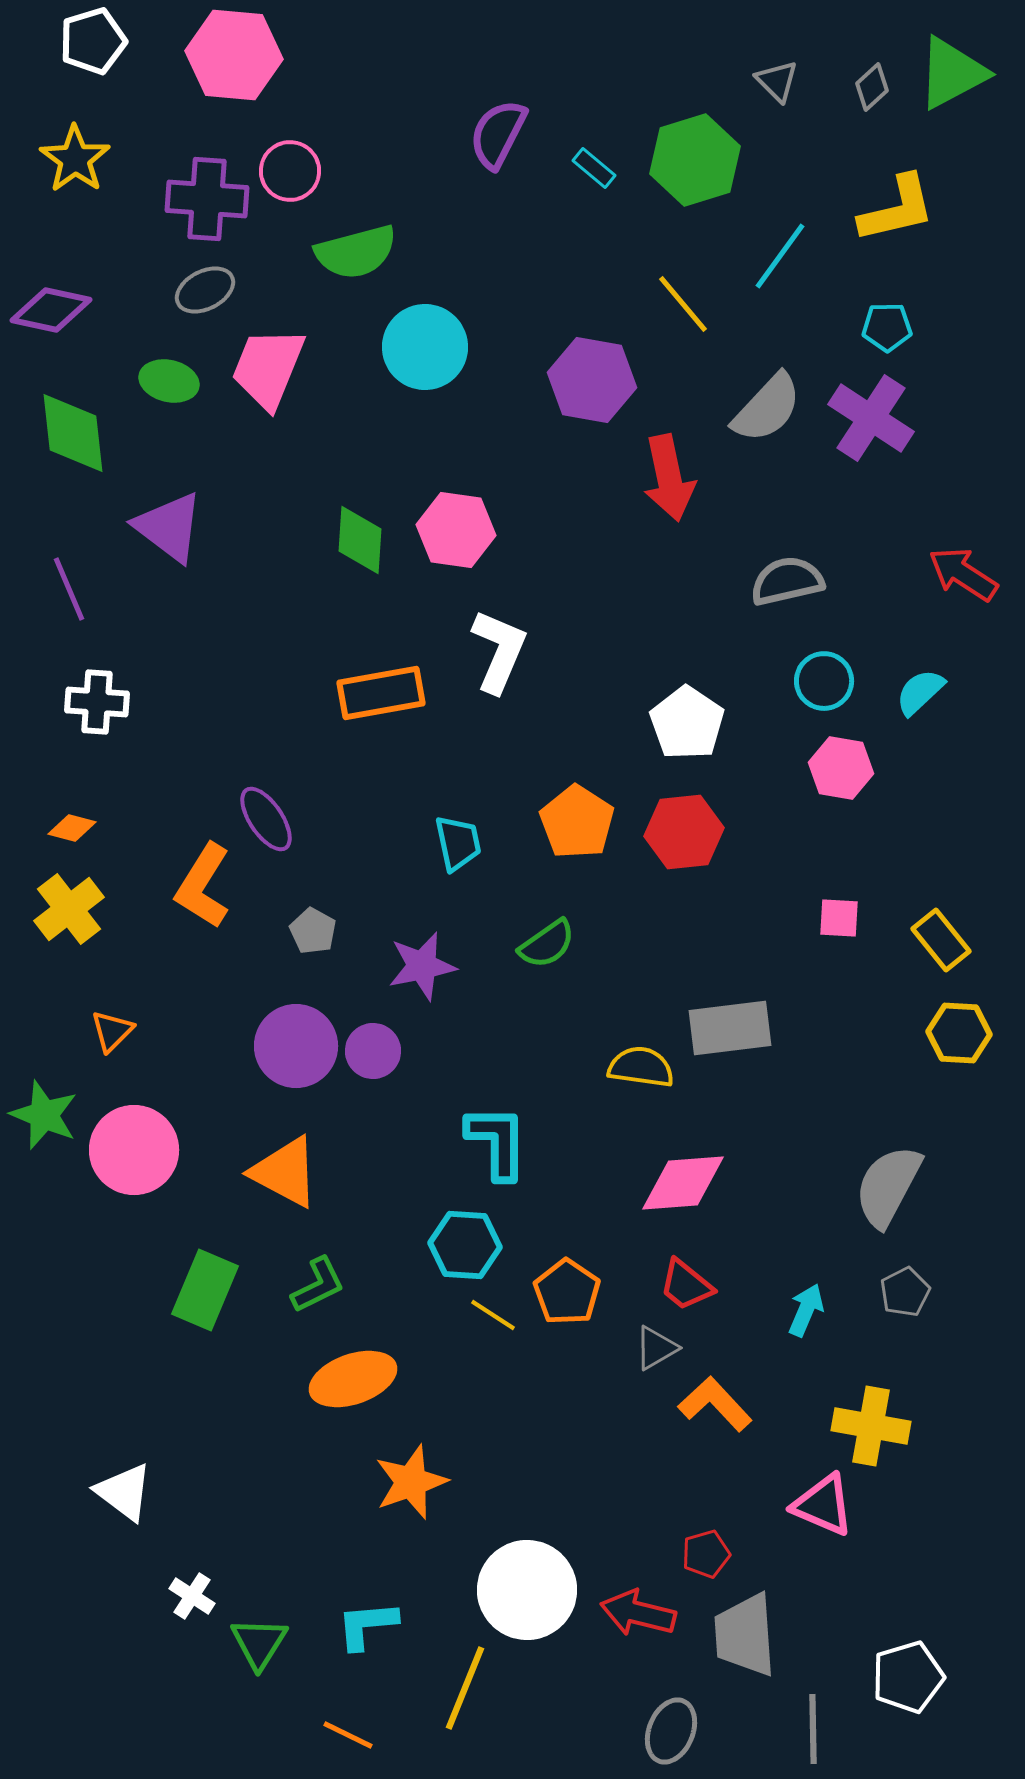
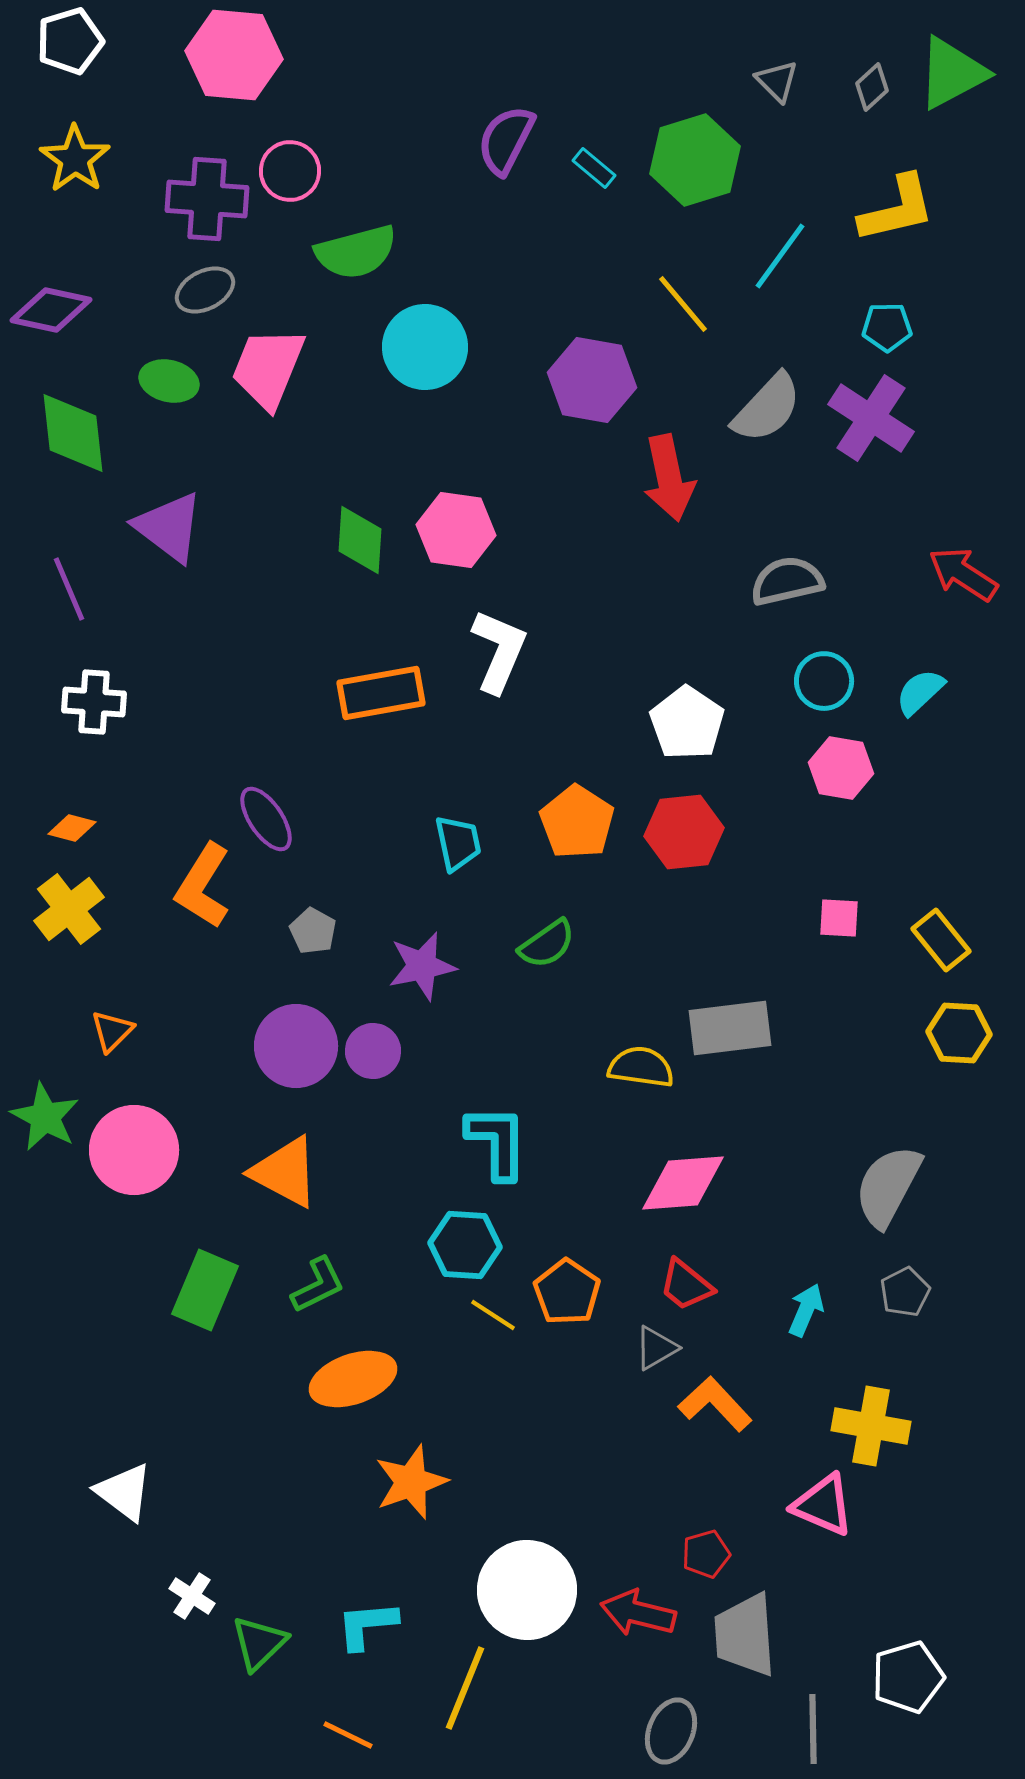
white pentagon at (93, 41): moved 23 px left
purple semicircle at (498, 134): moved 8 px right, 6 px down
white cross at (97, 702): moved 3 px left
green star at (44, 1115): moved 1 px right, 2 px down; rotated 6 degrees clockwise
green triangle at (259, 1643): rotated 14 degrees clockwise
